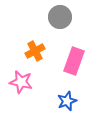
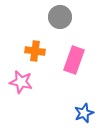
orange cross: rotated 36 degrees clockwise
pink rectangle: moved 1 px up
blue star: moved 17 px right, 12 px down
